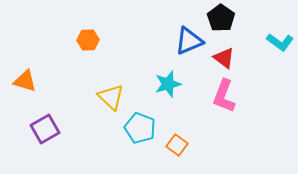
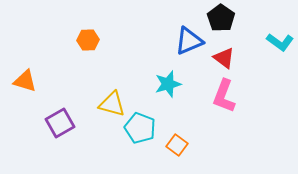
yellow triangle: moved 1 px right, 7 px down; rotated 28 degrees counterclockwise
purple square: moved 15 px right, 6 px up
